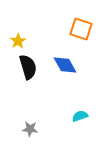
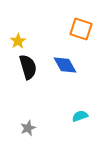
gray star: moved 2 px left, 1 px up; rotated 28 degrees counterclockwise
